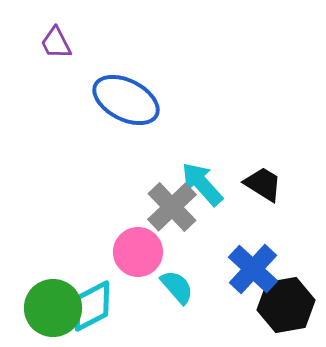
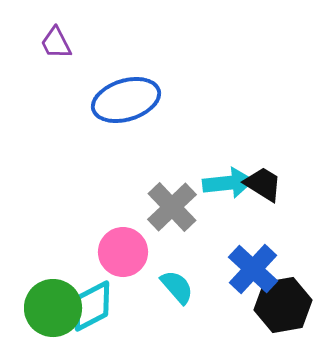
blue ellipse: rotated 44 degrees counterclockwise
cyan arrow: moved 26 px right, 1 px up; rotated 126 degrees clockwise
pink circle: moved 15 px left
black hexagon: moved 3 px left
